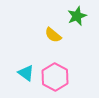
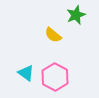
green star: moved 1 px left, 1 px up
